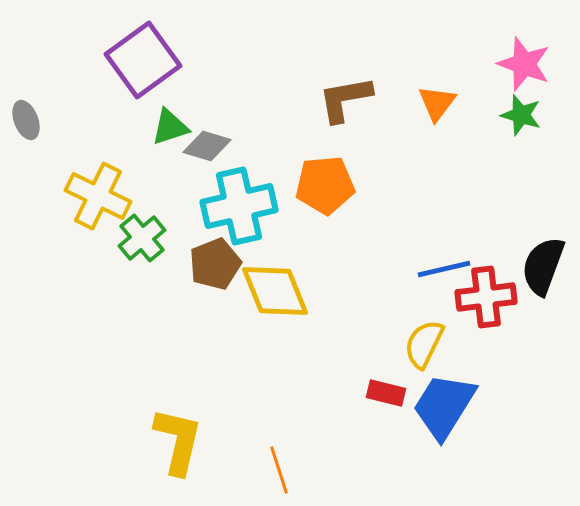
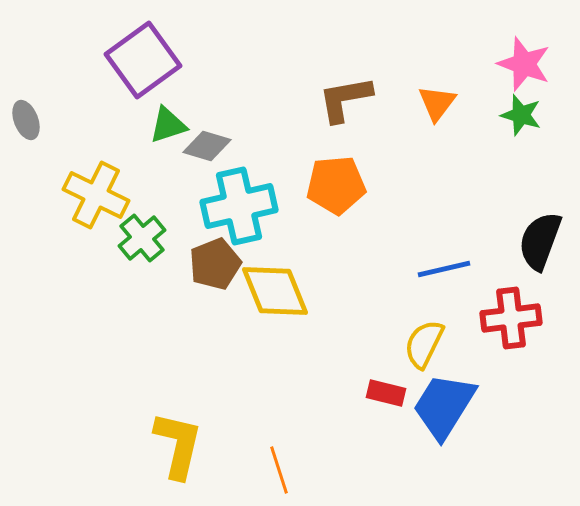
green triangle: moved 2 px left, 2 px up
orange pentagon: moved 11 px right
yellow cross: moved 2 px left, 1 px up
black semicircle: moved 3 px left, 25 px up
red cross: moved 25 px right, 21 px down
yellow L-shape: moved 4 px down
